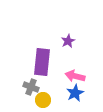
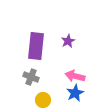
purple rectangle: moved 6 px left, 16 px up
gray cross: moved 10 px up
